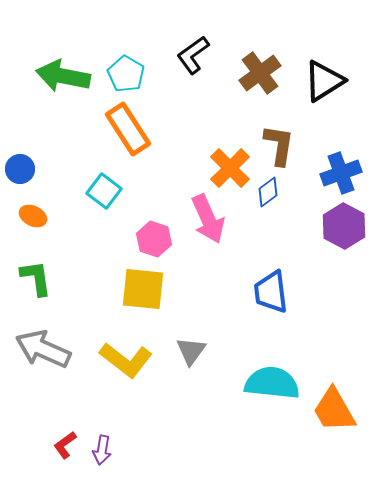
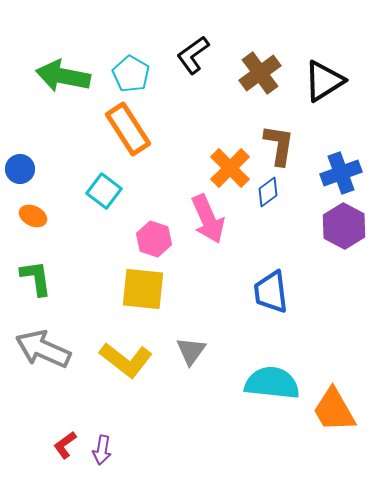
cyan pentagon: moved 5 px right
